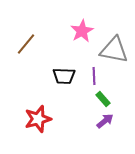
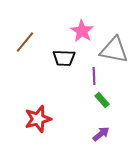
pink star: rotated 10 degrees counterclockwise
brown line: moved 1 px left, 2 px up
black trapezoid: moved 18 px up
green rectangle: moved 1 px left, 1 px down
purple arrow: moved 4 px left, 13 px down
